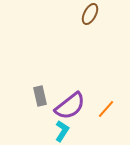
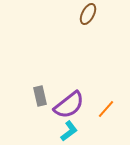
brown ellipse: moved 2 px left
purple semicircle: moved 1 px left, 1 px up
cyan L-shape: moved 7 px right; rotated 20 degrees clockwise
